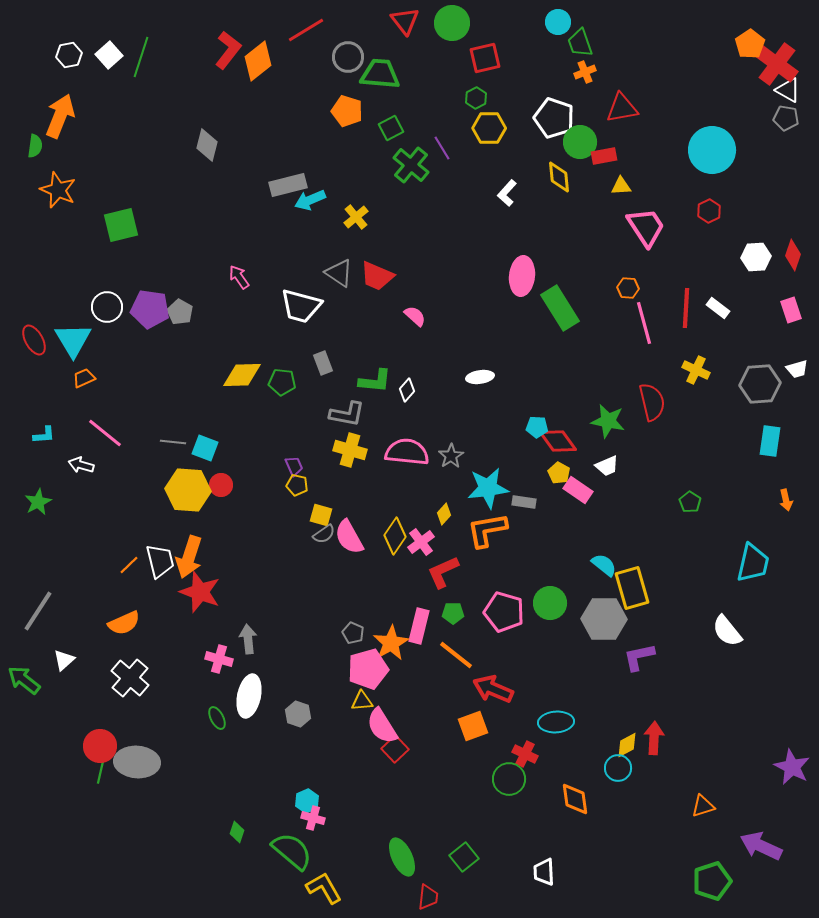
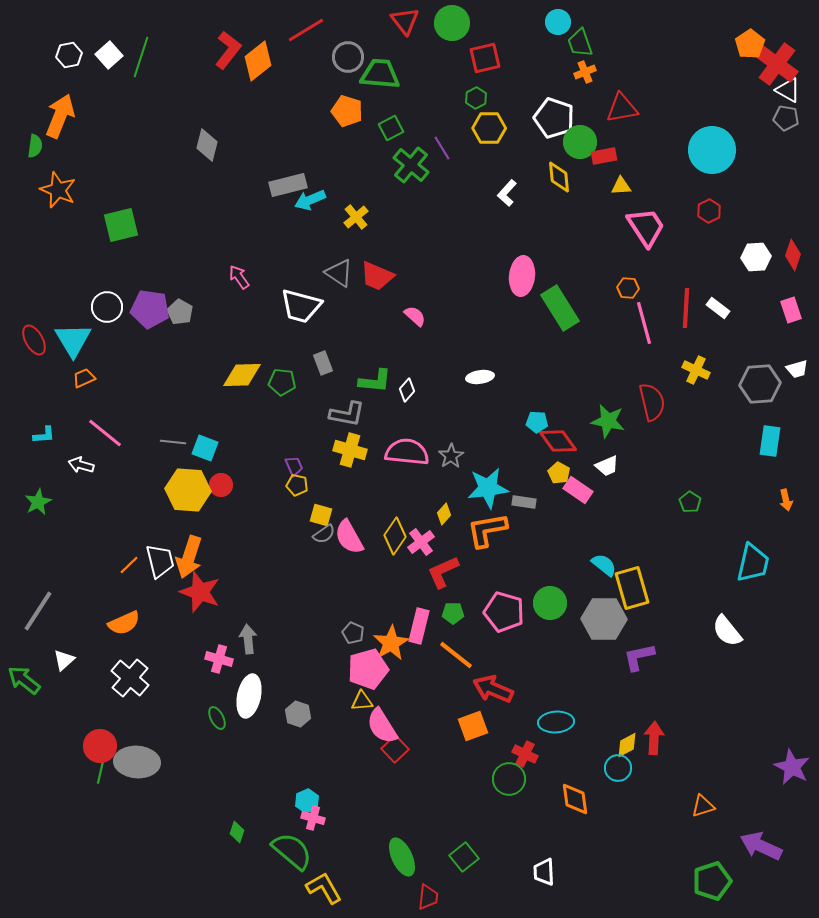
cyan pentagon at (537, 427): moved 5 px up
